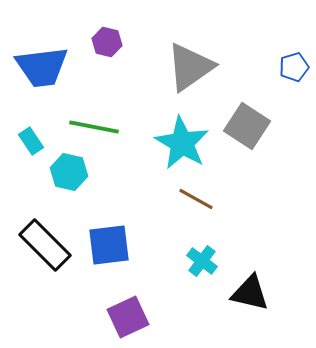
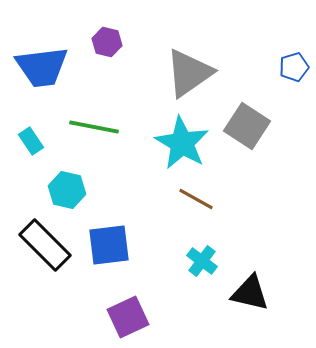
gray triangle: moved 1 px left, 6 px down
cyan hexagon: moved 2 px left, 18 px down
